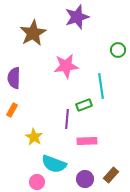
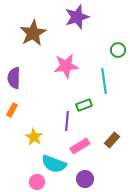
cyan line: moved 3 px right, 5 px up
purple line: moved 2 px down
pink rectangle: moved 7 px left, 5 px down; rotated 30 degrees counterclockwise
brown rectangle: moved 1 px right, 35 px up
